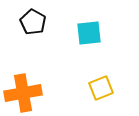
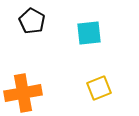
black pentagon: moved 1 px left, 1 px up
yellow square: moved 2 px left
